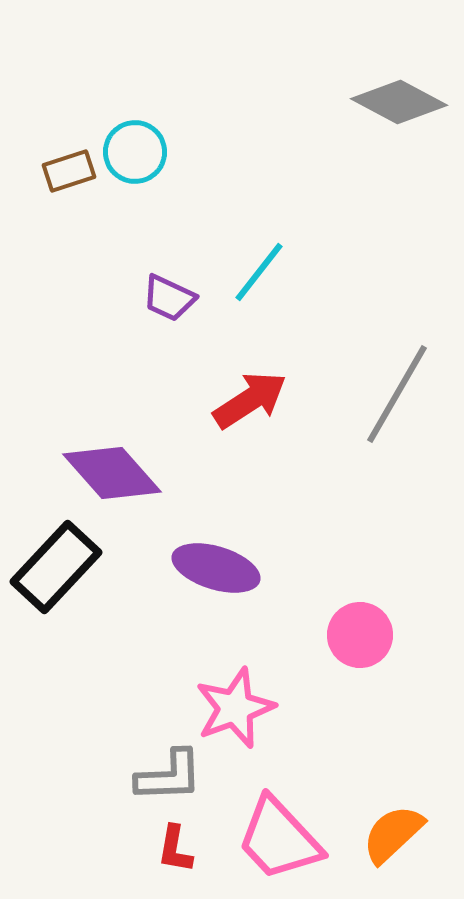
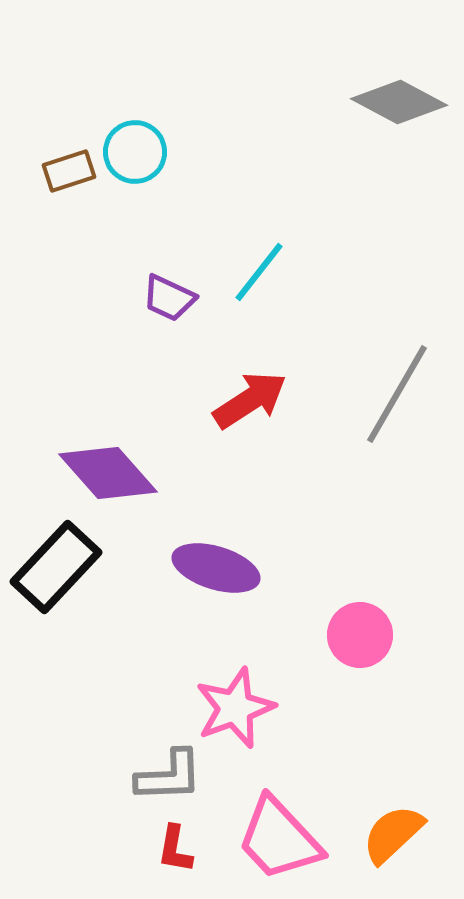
purple diamond: moved 4 px left
